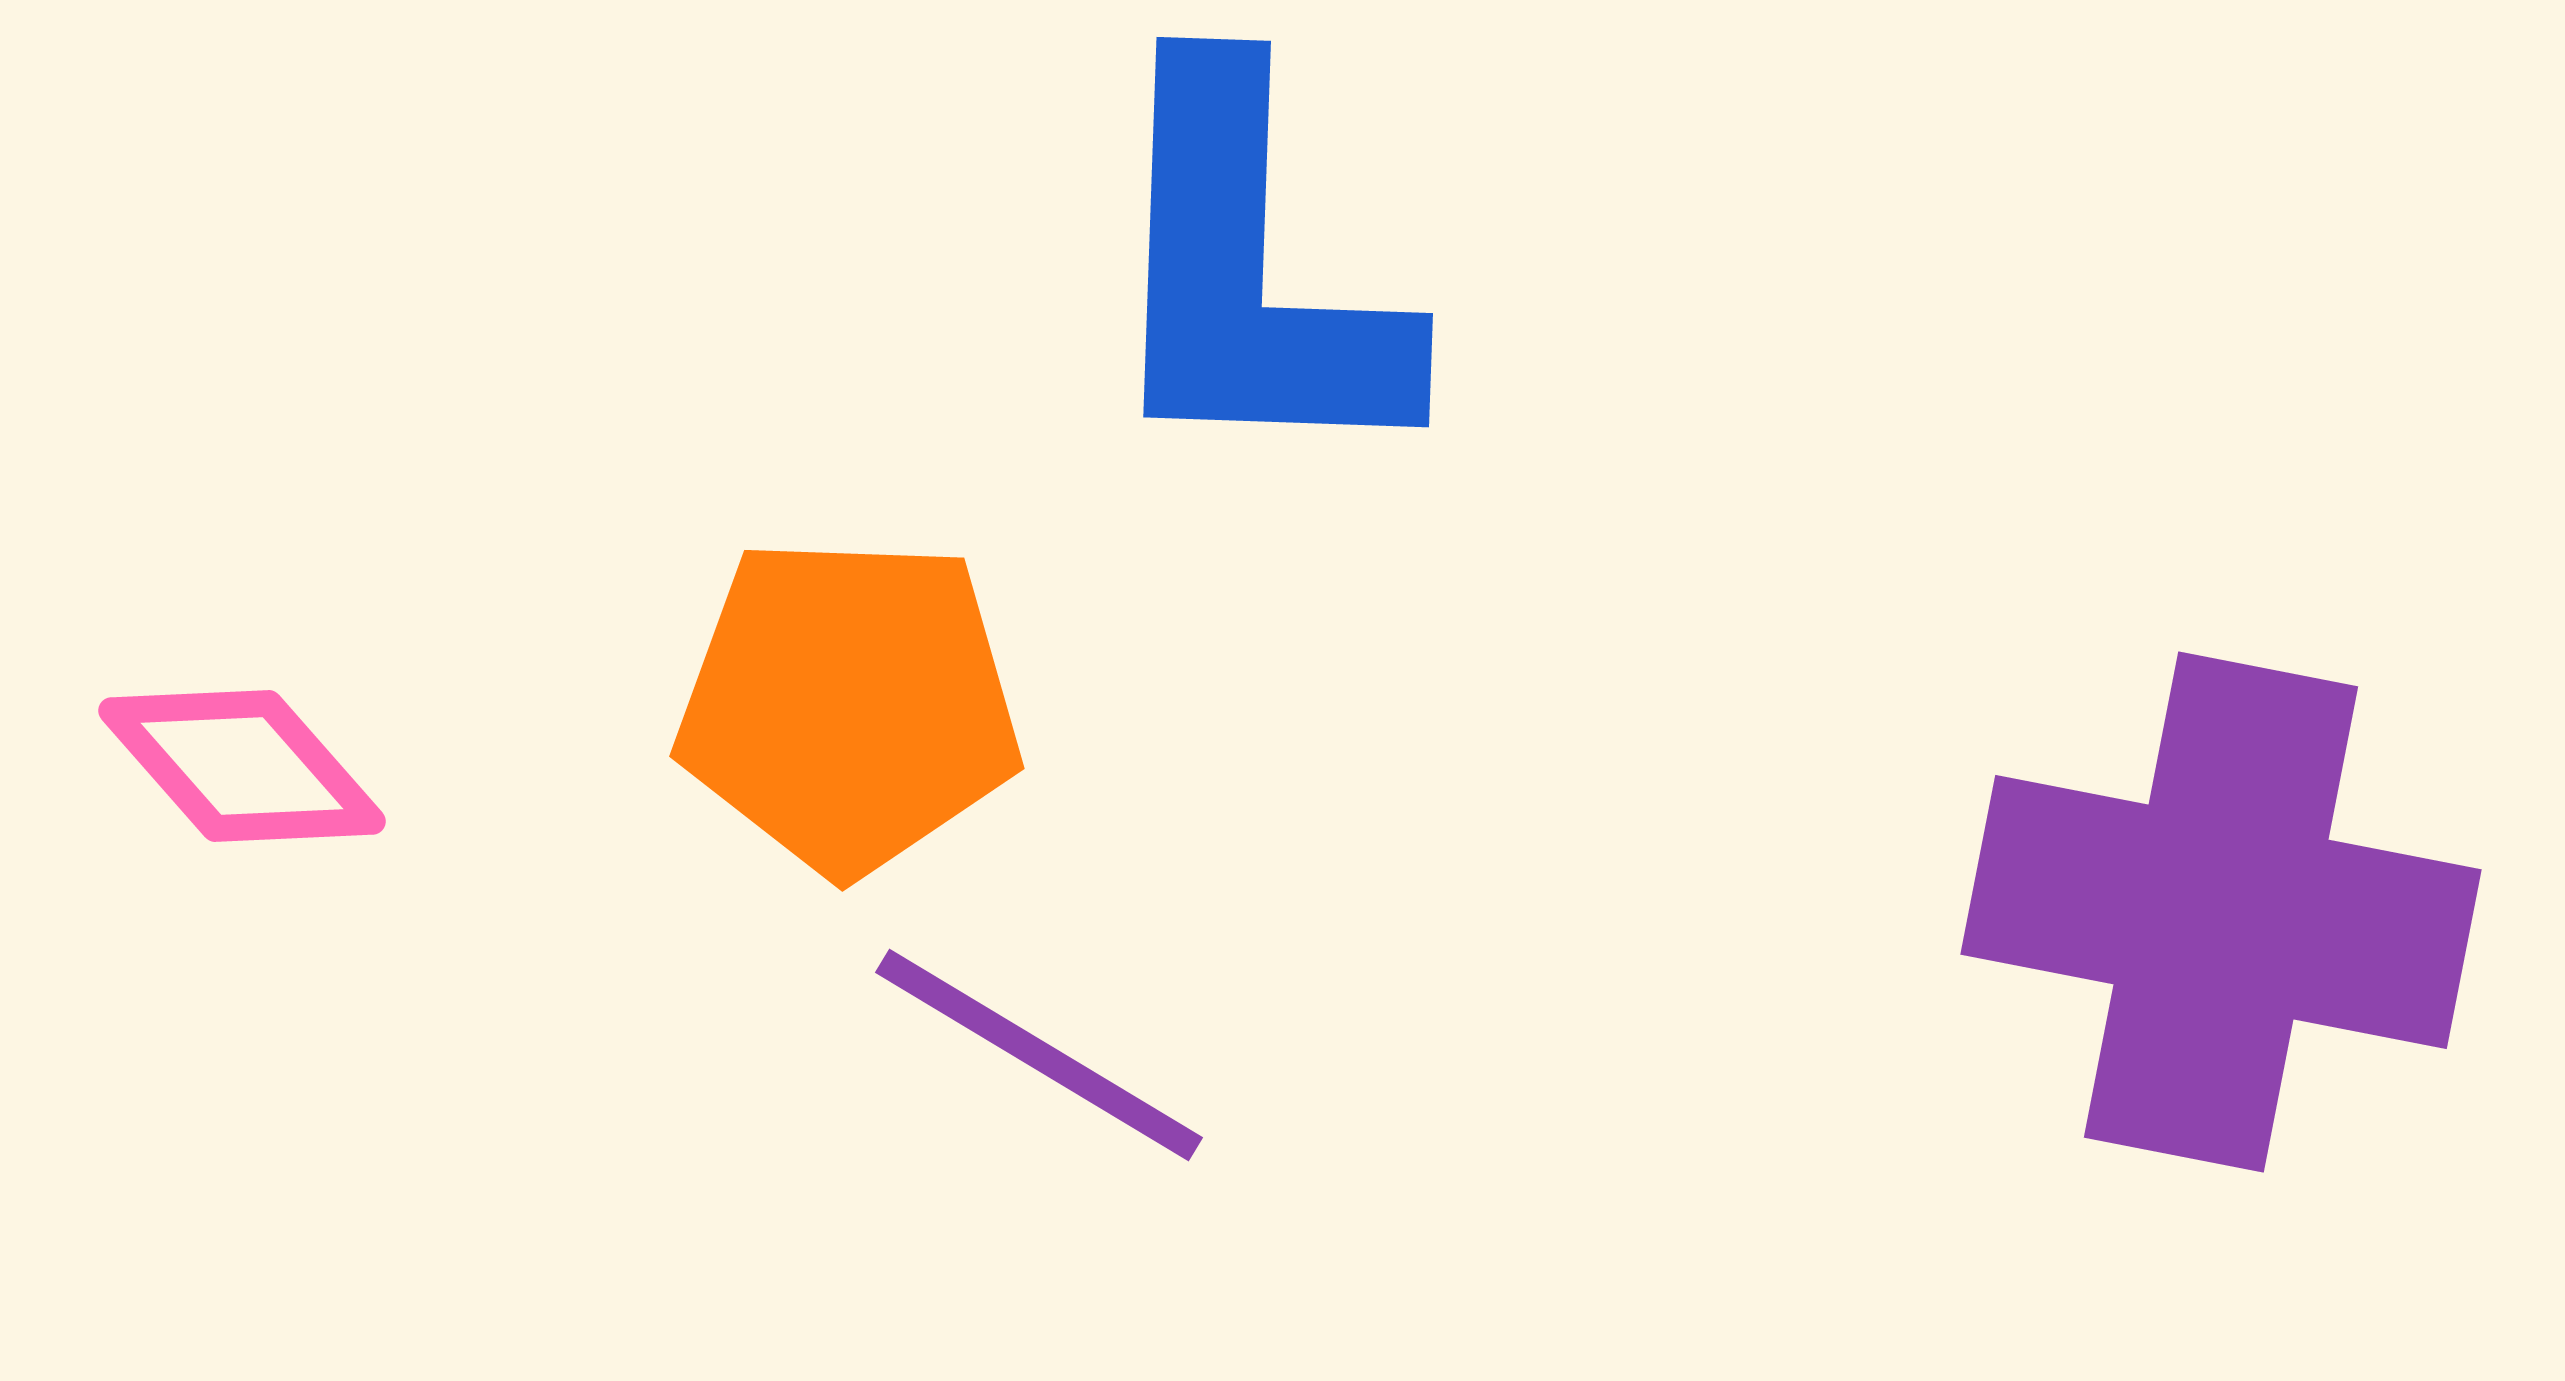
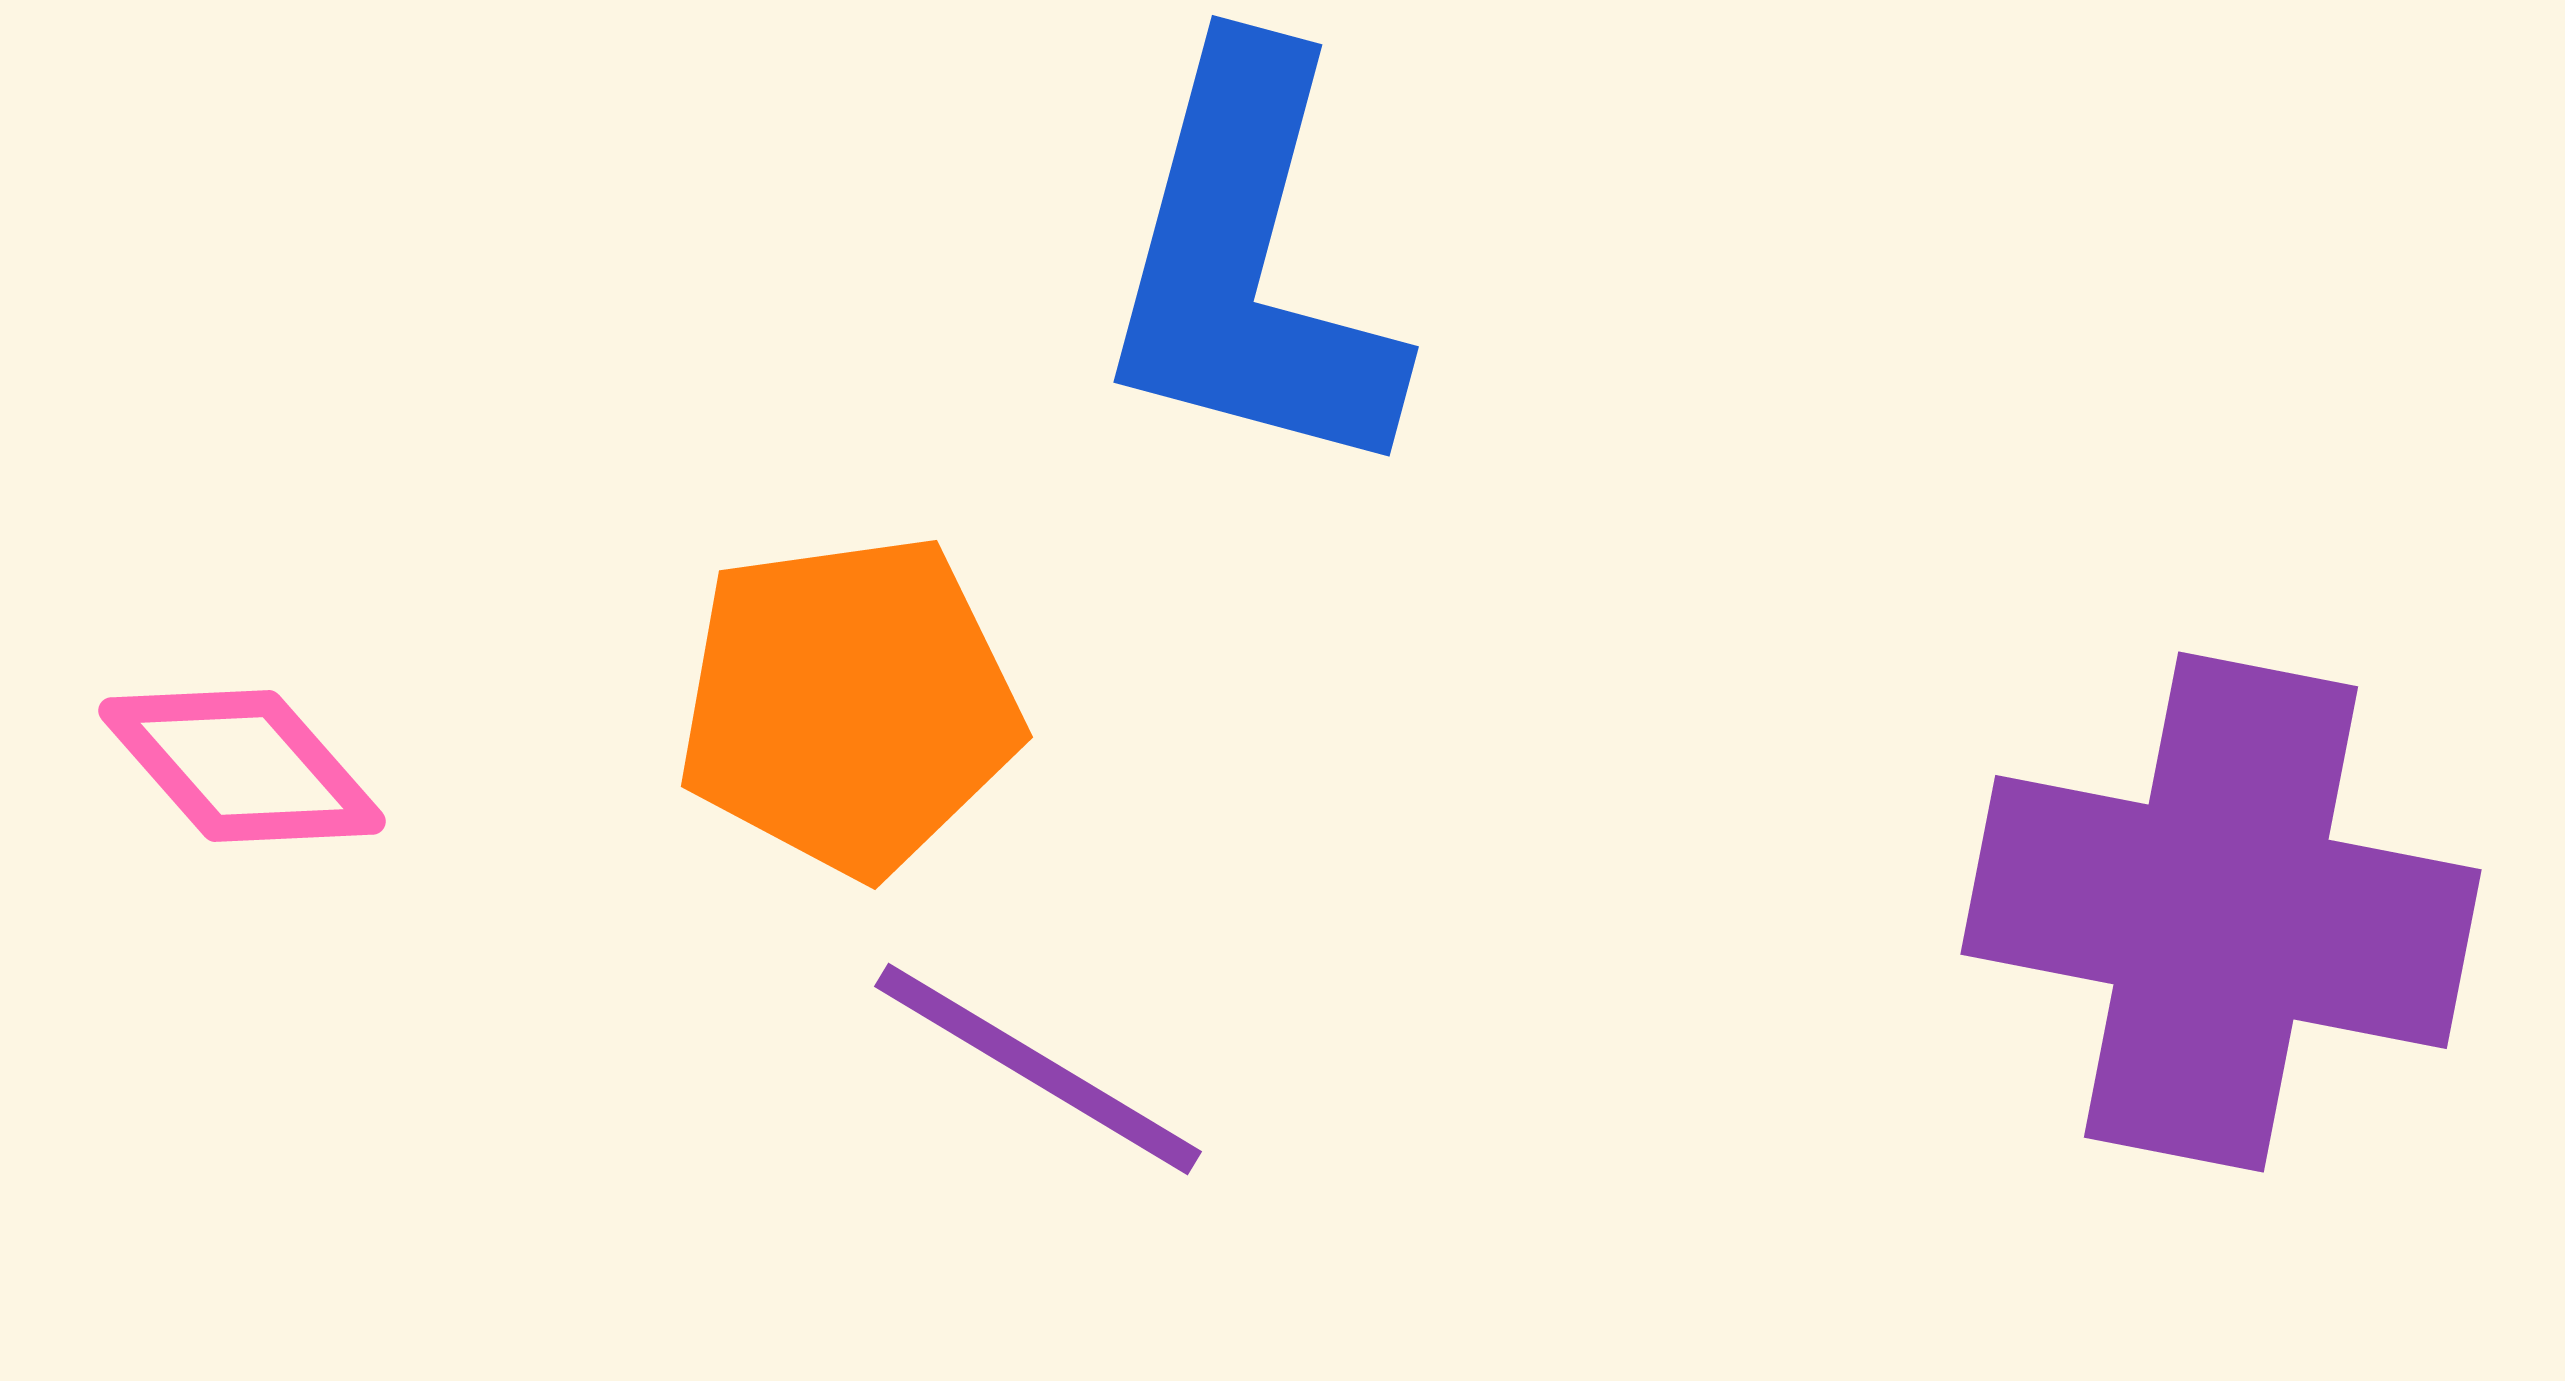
blue L-shape: moved 7 px up; rotated 13 degrees clockwise
orange pentagon: rotated 10 degrees counterclockwise
purple line: moved 1 px left, 14 px down
